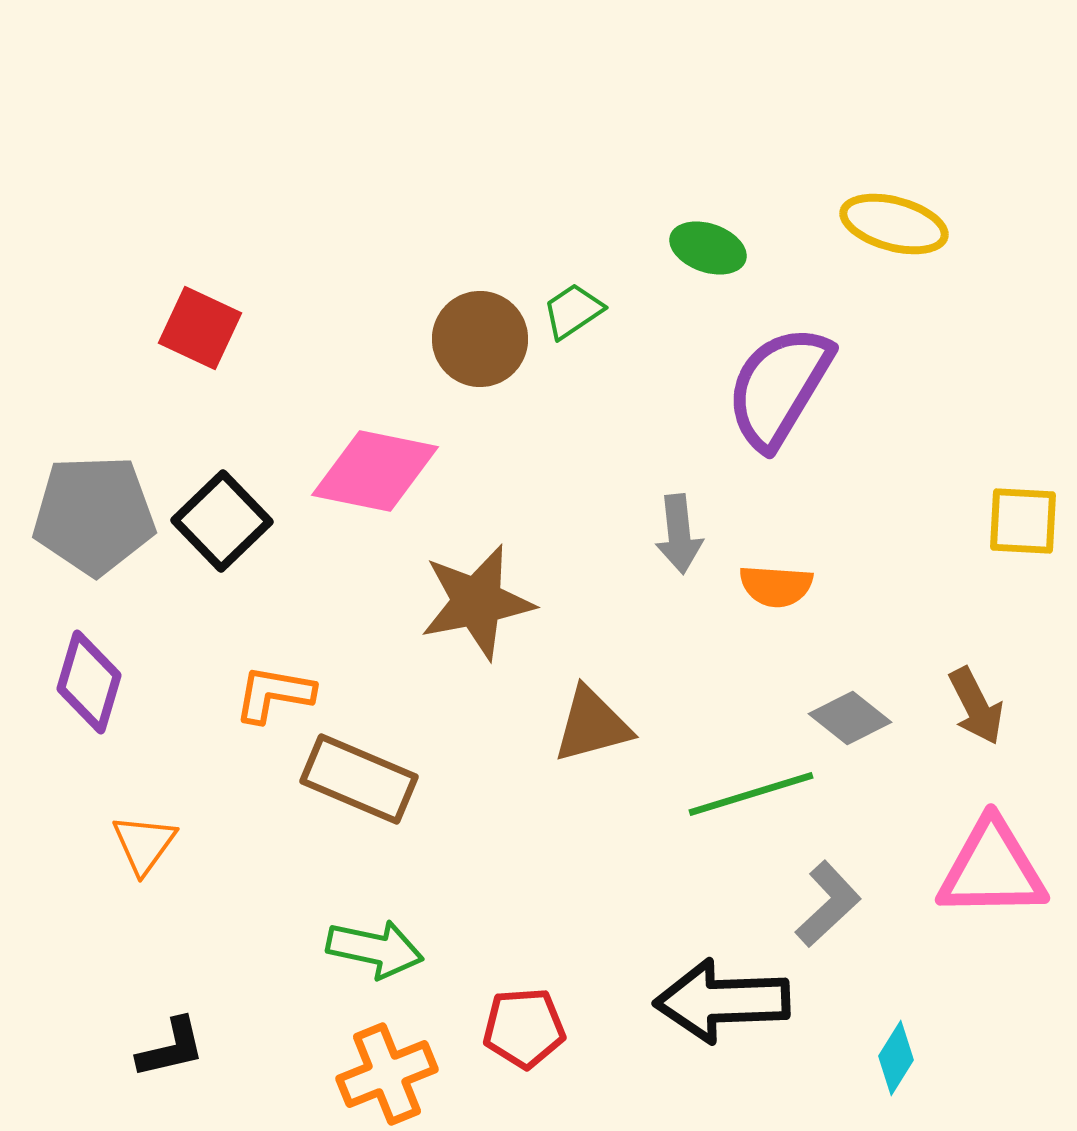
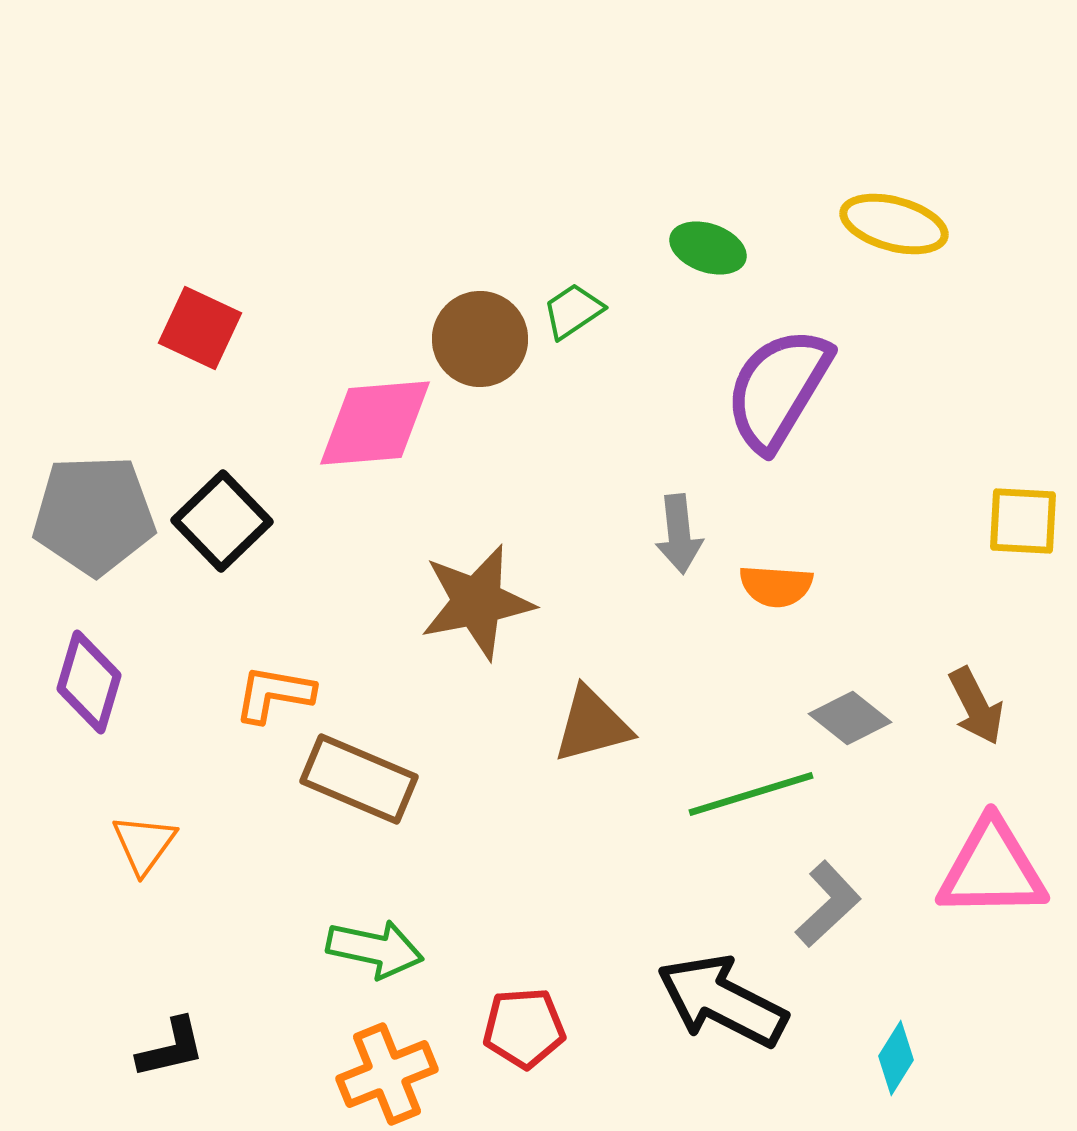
purple semicircle: moved 1 px left, 2 px down
pink diamond: moved 48 px up; rotated 16 degrees counterclockwise
black arrow: rotated 29 degrees clockwise
